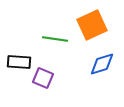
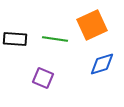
black rectangle: moved 4 px left, 23 px up
